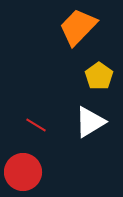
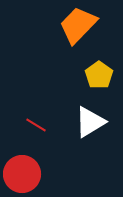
orange trapezoid: moved 2 px up
yellow pentagon: moved 1 px up
red circle: moved 1 px left, 2 px down
